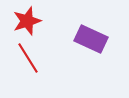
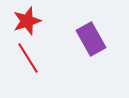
purple rectangle: rotated 36 degrees clockwise
